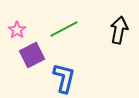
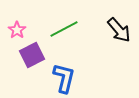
black arrow: rotated 128 degrees clockwise
